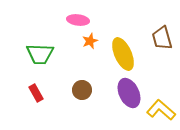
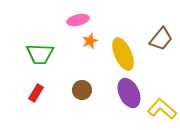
pink ellipse: rotated 20 degrees counterclockwise
brown trapezoid: moved 1 px left, 1 px down; rotated 125 degrees counterclockwise
red rectangle: rotated 60 degrees clockwise
yellow L-shape: moved 1 px right, 1 px up
